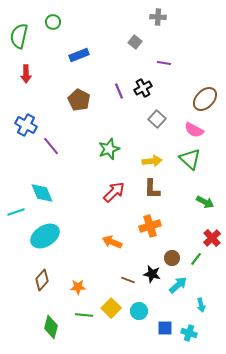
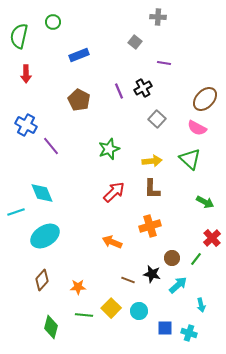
pink semicircle at (194, 130): moved 3 px right, 2 px up
